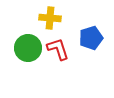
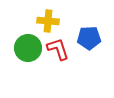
yellow cross: moved 2 px left, 3 px down
blue pentagon: moved 2 px left; rotated 15 degrees clockwise
